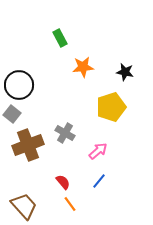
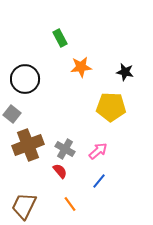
orange star: moved 2 px left
black circle: moved 6 px right, 6 px up
yellow pentagon: rotated 20 degrees clockwise
gray cross: moved 16 px down
red semicircle: moved 3 px left, 11 px up
brown trapezoid: rotated 112 degrees counterclockwise
